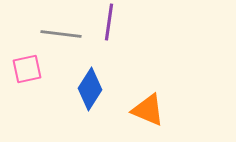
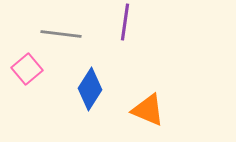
purple line: moved 16 px right
pink square: rotated 28 degrees counterclockwise
